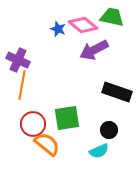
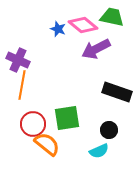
purple arrow: moved 2 px right, 1 px up
